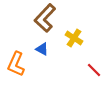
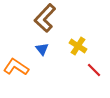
yellow cross: moved 4 px right, 8 px down
blue triangle: rotated 24 degrees clockwise
orange L-shape: moved 3 px down; rotated 100 degrees clockwise
